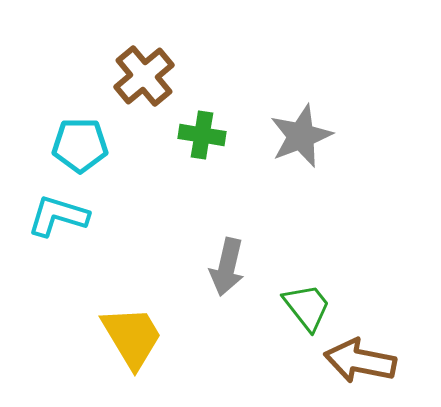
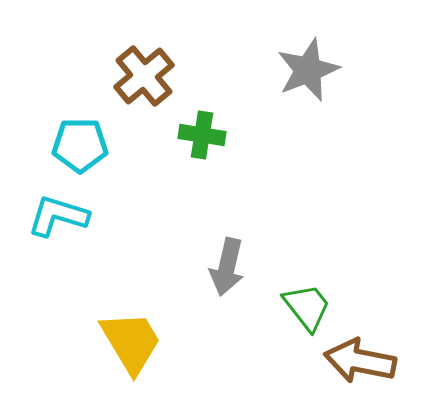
gray star: moved 7 px right, 66 px up
yellow trapezoid: moved 1 px left, 5 px down
